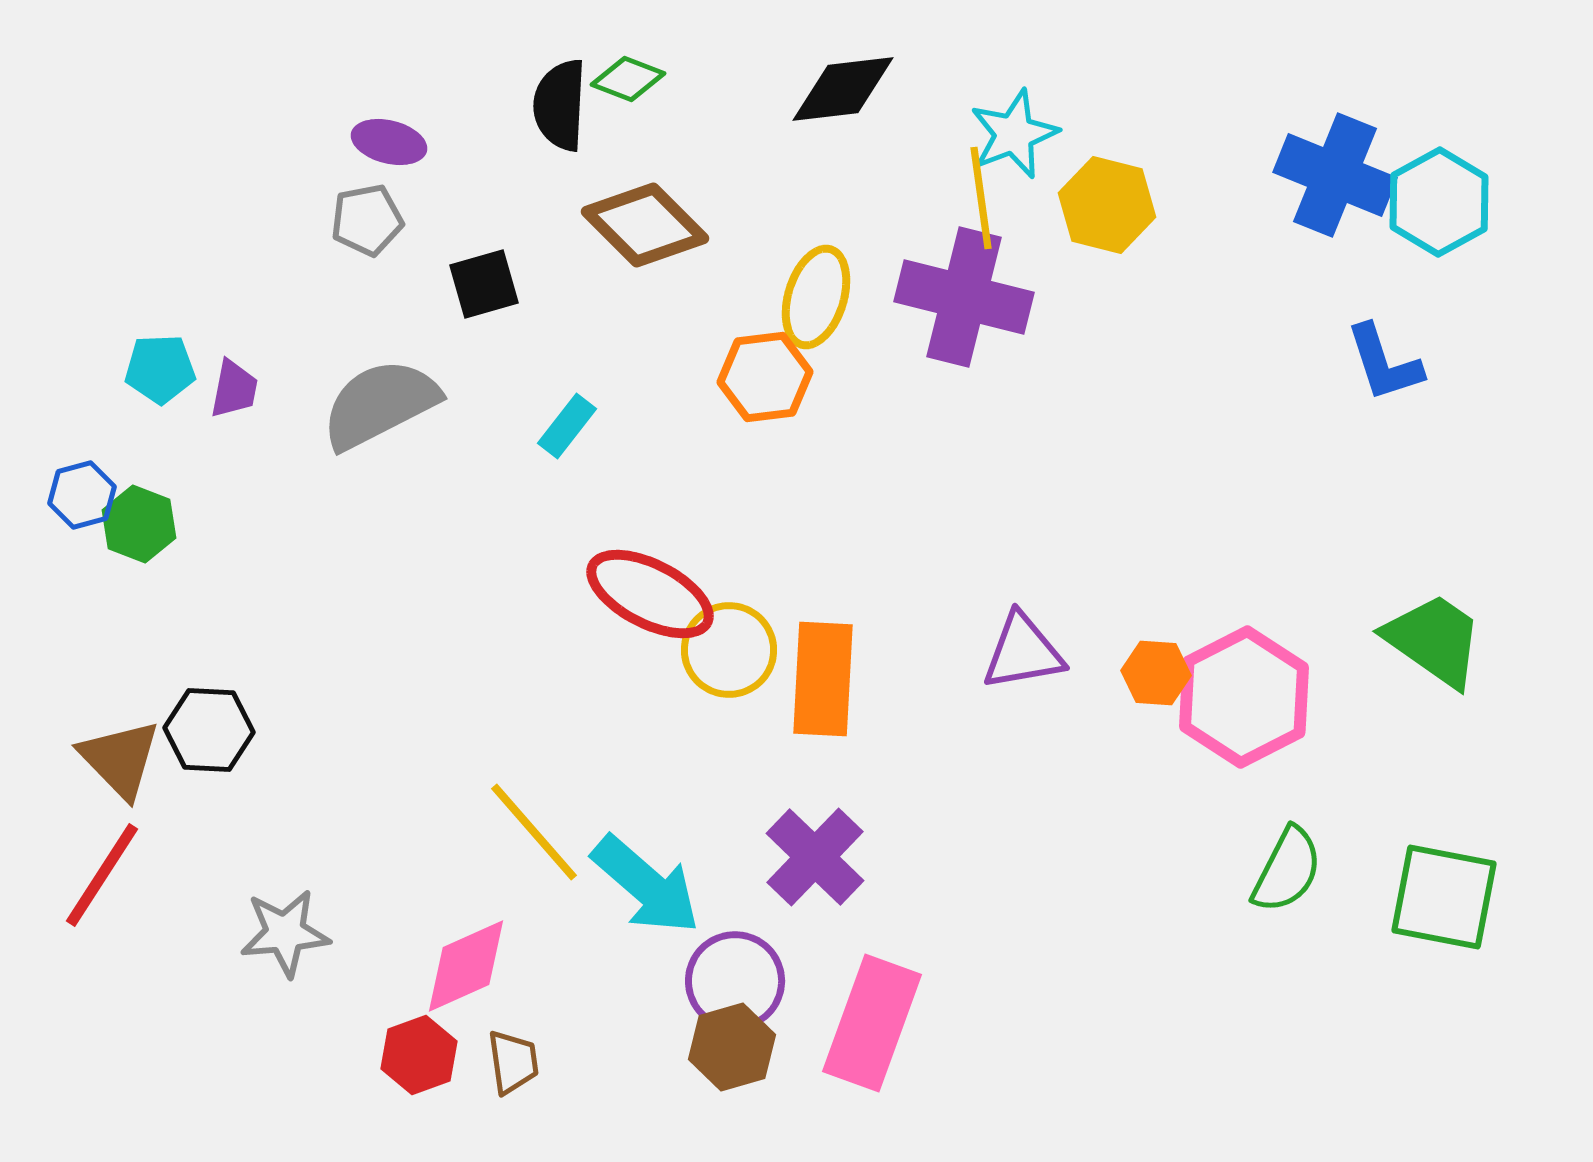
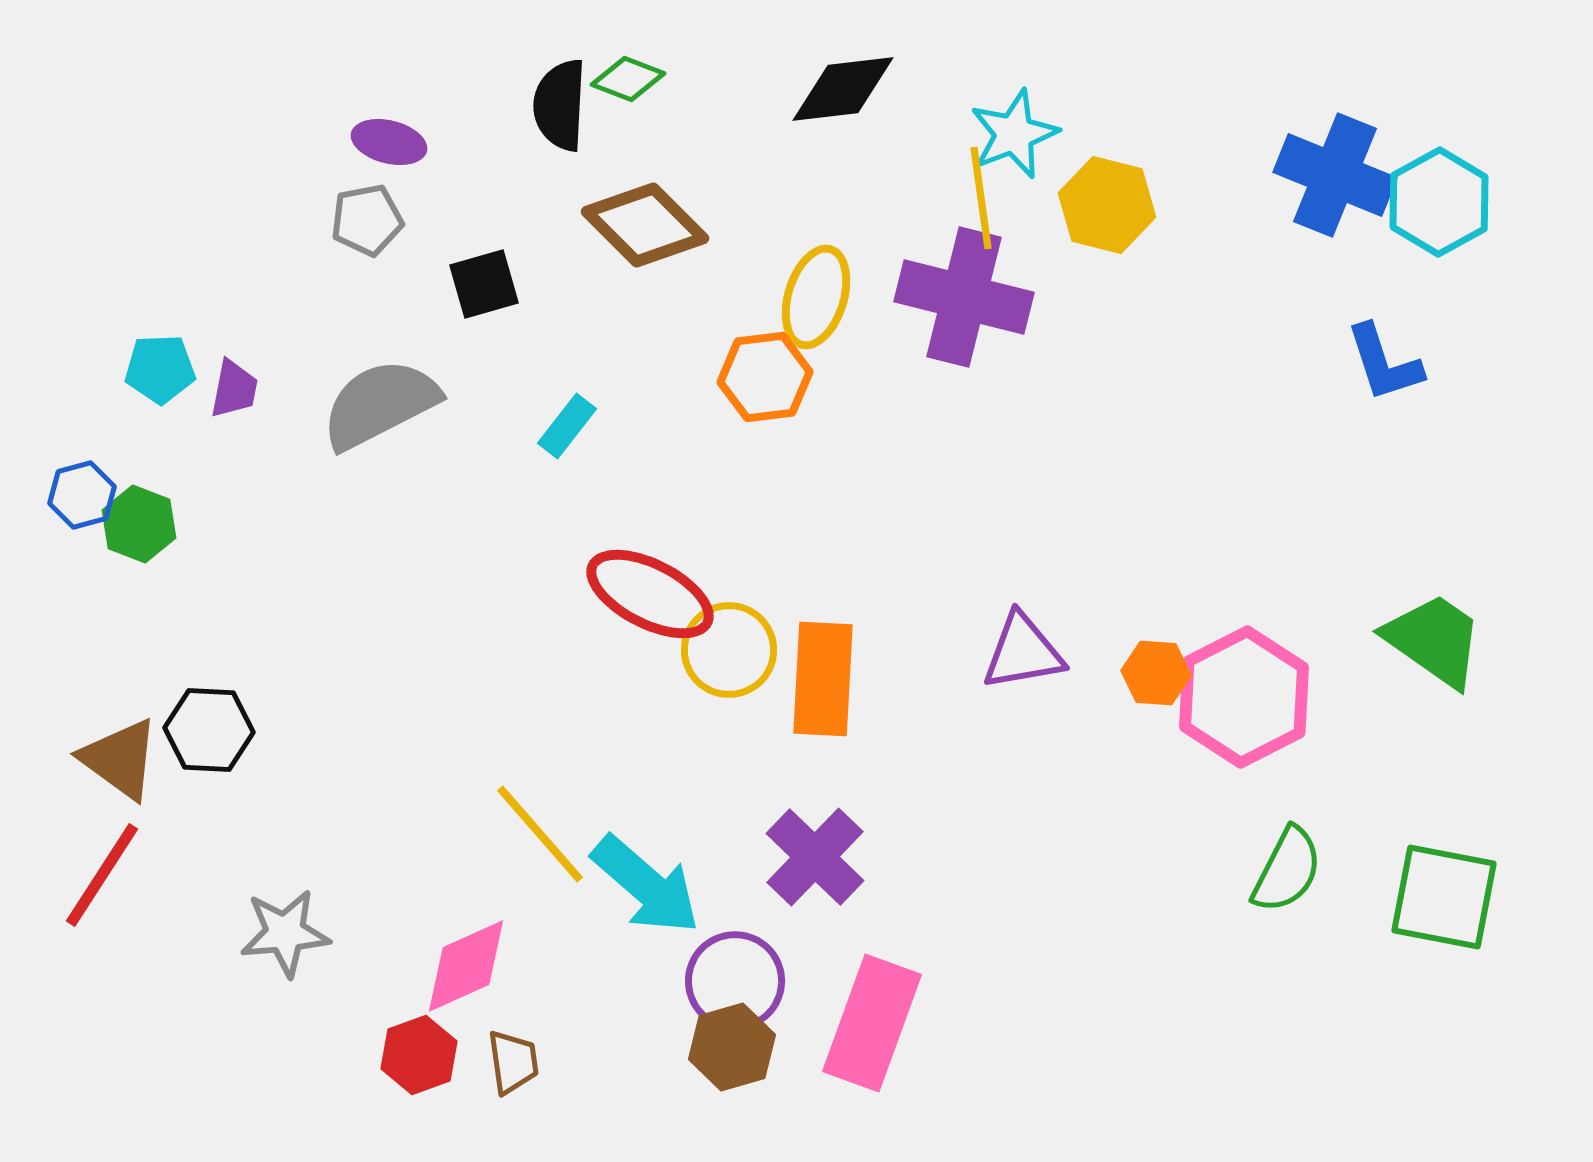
brown triangle at (120, 759): rotated 10 degrees counterclockwise
yellow line at (534, 832): moved 6 px right, 2 px down
